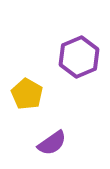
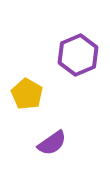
purple hexagon: moved 1 px left, 2 px up
